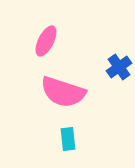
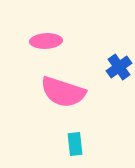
pink ellipse: rotated 60 degrees clockwise
cyan rectangle: moved 7 px right, 5 px down
